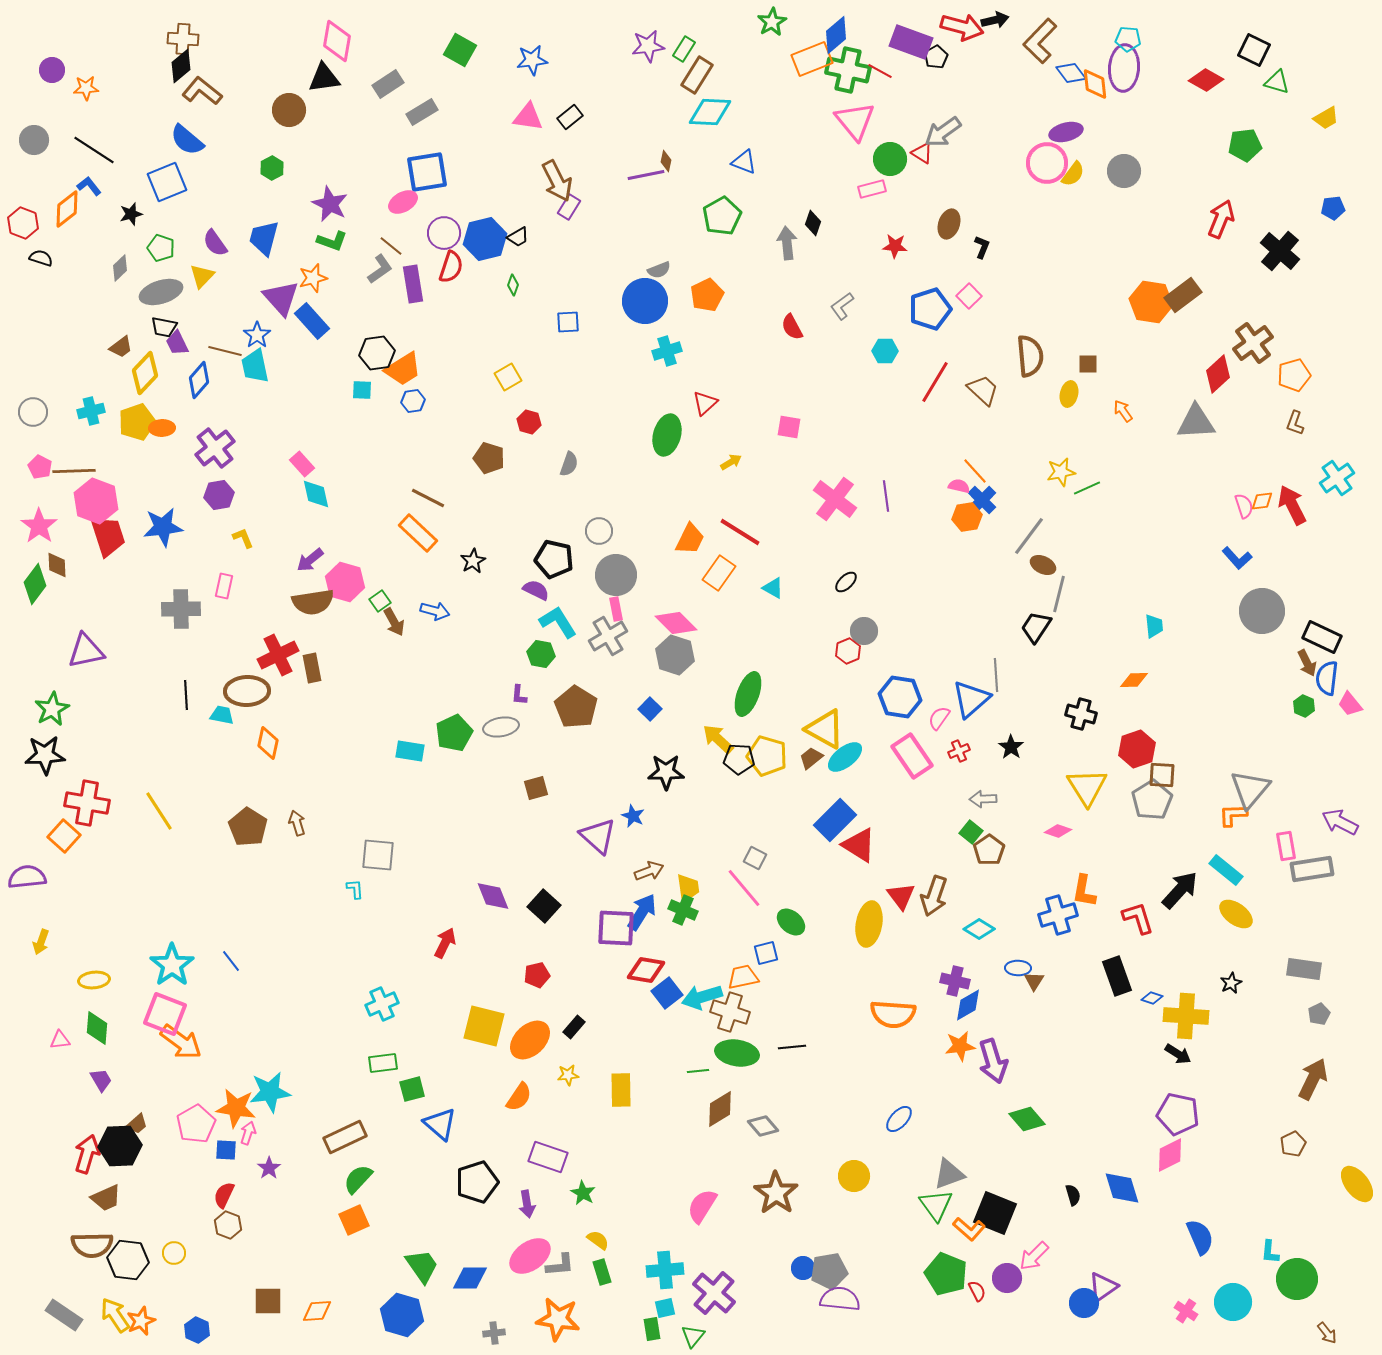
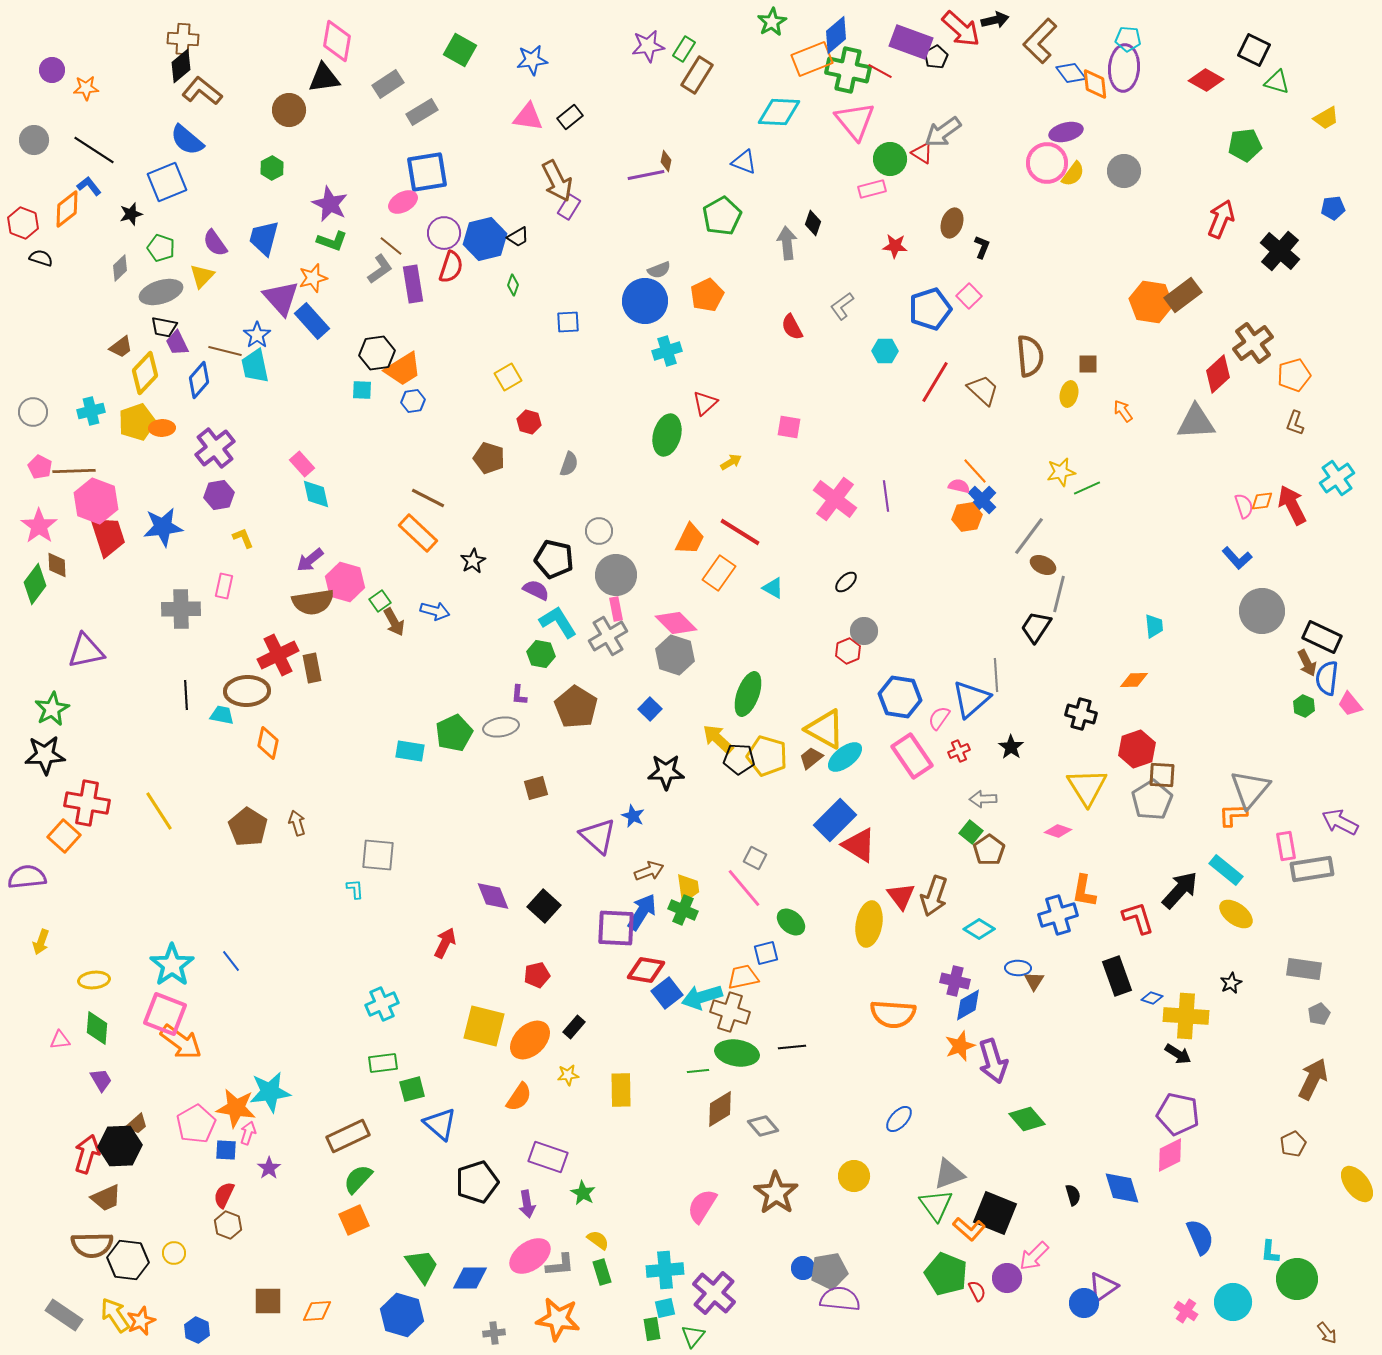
red arrow at (962, 27): moved 1 px left, 2 px down; rotated 27 degrees clockwise
cyan diamond at (710, 112): moved 69 px right
brown ellipse at (949, 224): moved 3 px right, 1 px up
orange star at (960, 1046): rotated 12 degrees counterclockwise
brown rectangle at (345, 1137): moved 3 px right, 1 px up
